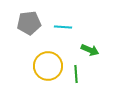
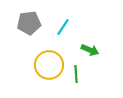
cyan line: rotated 60 degrees counterclockwise
yellow circle: moved 1 px right, 1 px up
